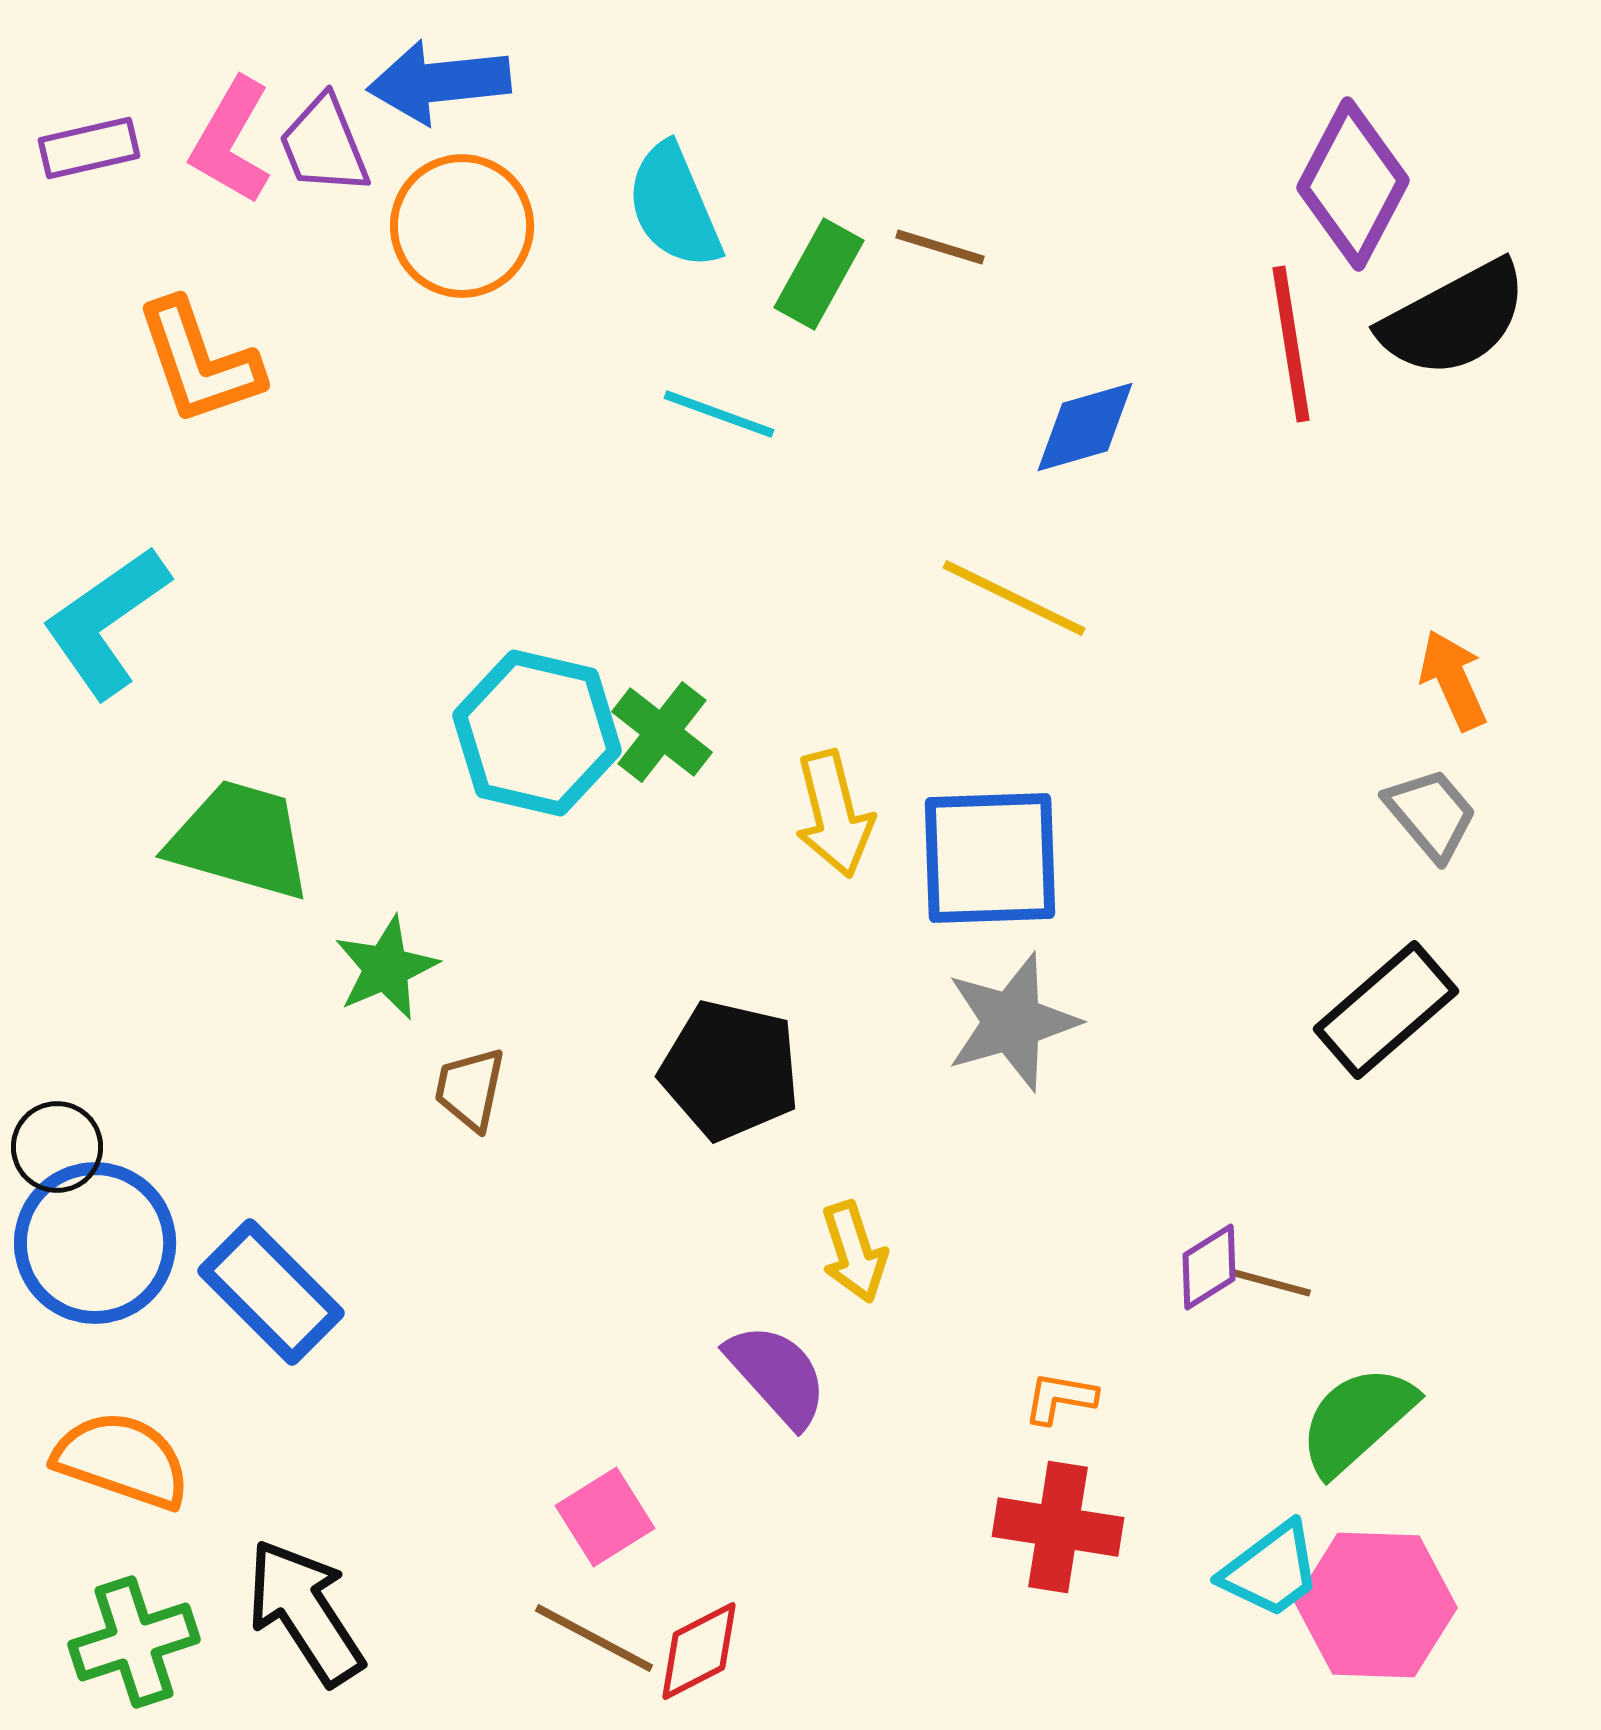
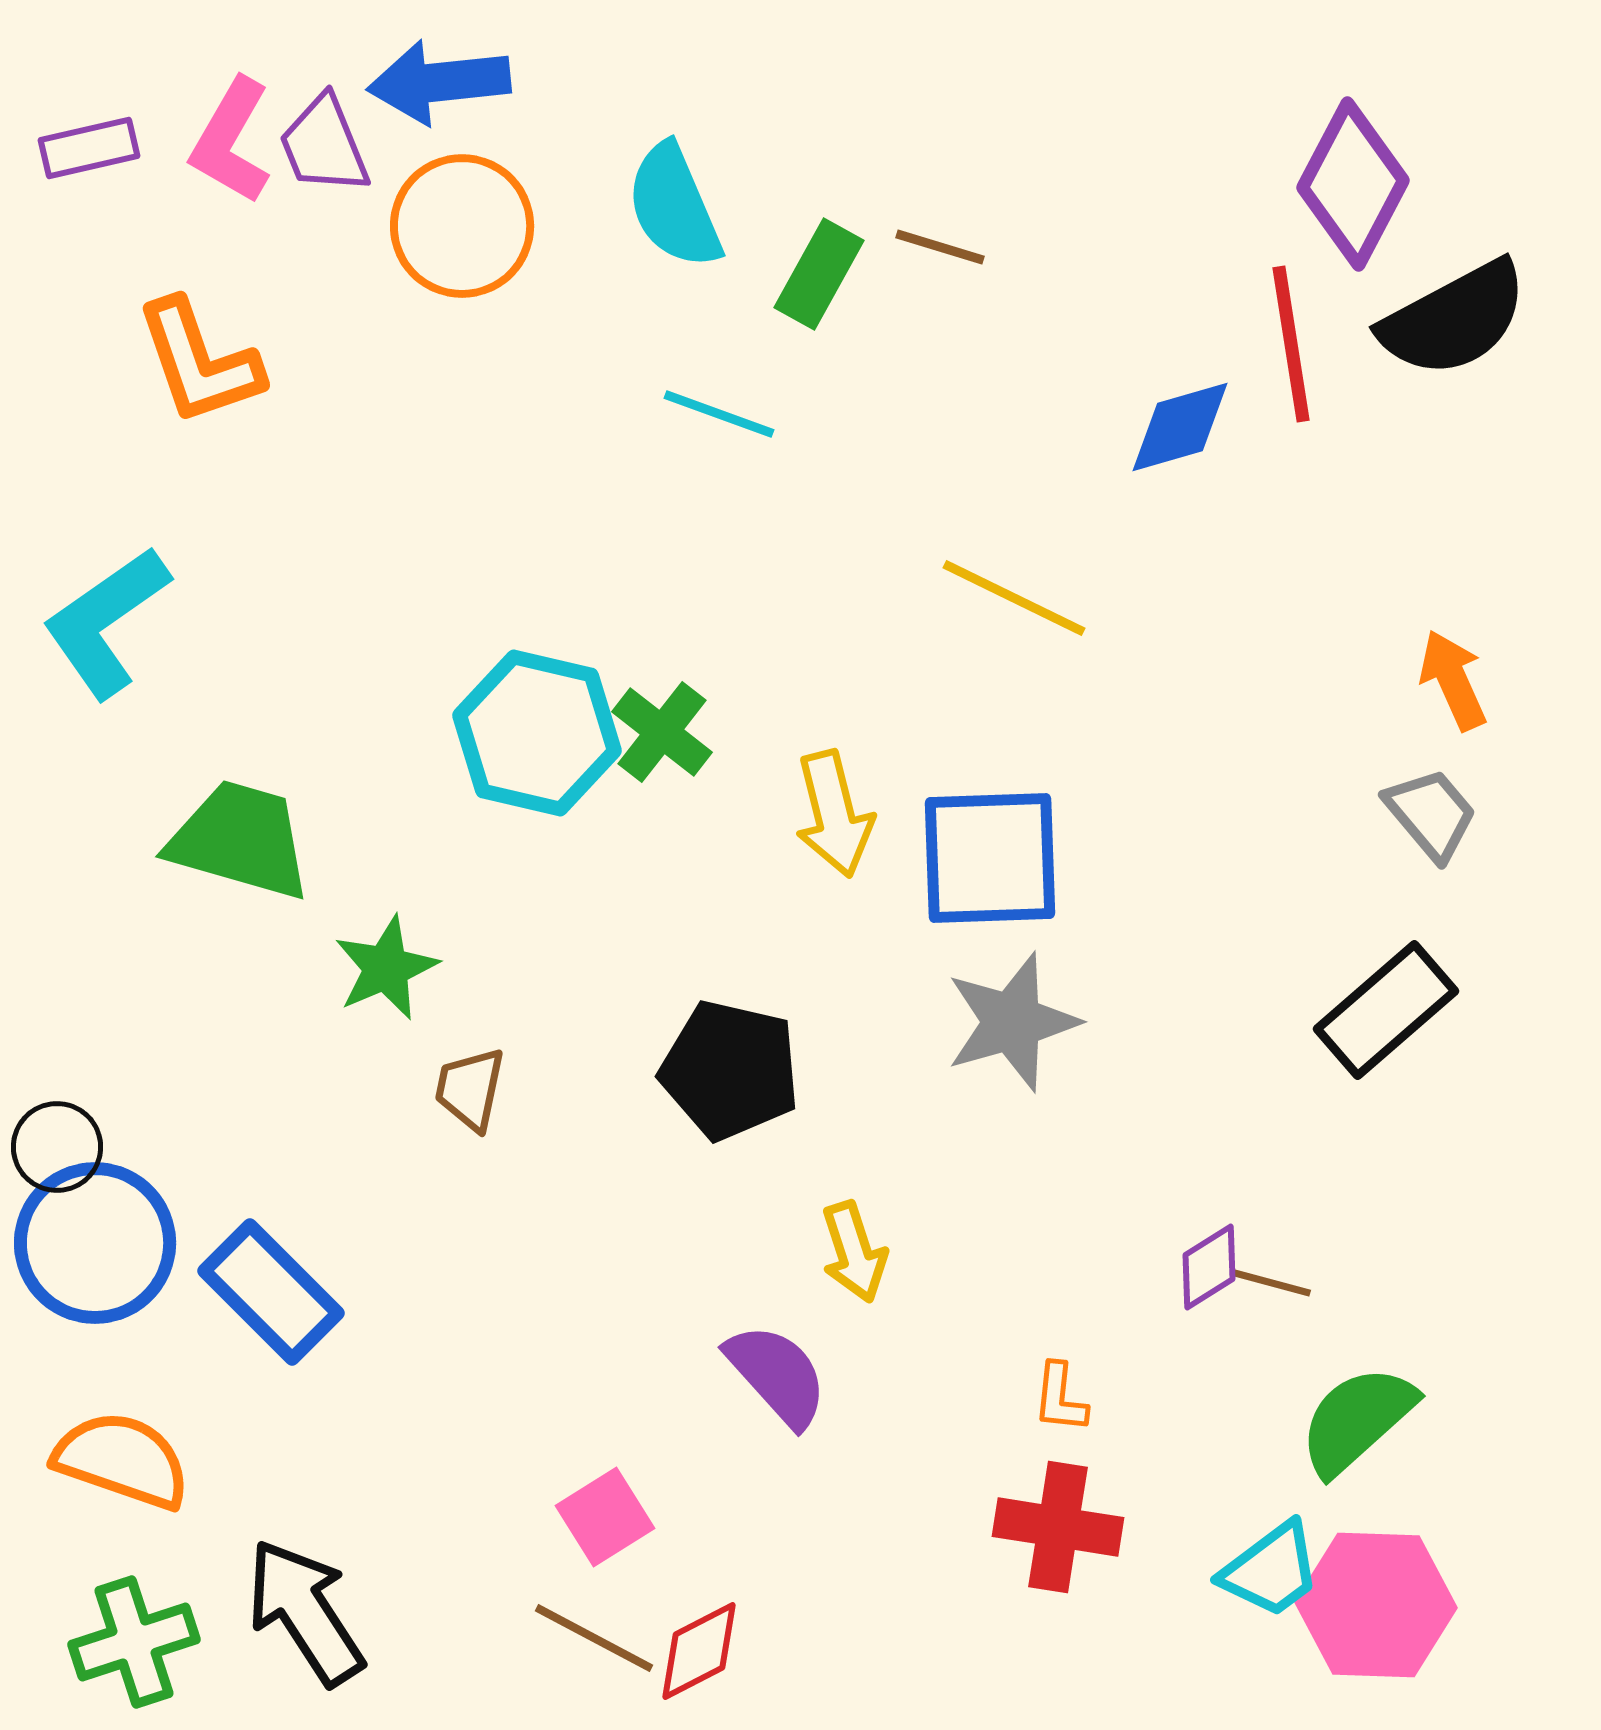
blue diamond at (1085, 427): moved 95 px right
orange L-shape at (1060, 1398): rotated 94 degrees counterclockwise
